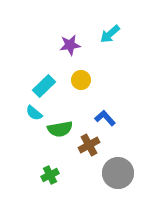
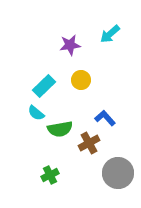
cyan semicircle: moved 2 px right
brown cross: moved 2 px up
